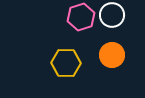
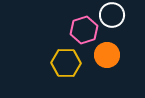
pink hexagon: moved 3 px right, 13 px down
orange circle: moved 5 px left
